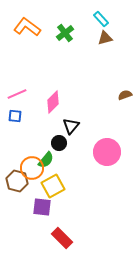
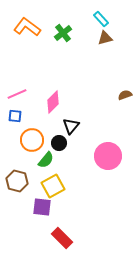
green cross: moved 2 px left
pink circle: moved 1 px right, 4 px down
orange circle: moved 28 px up
